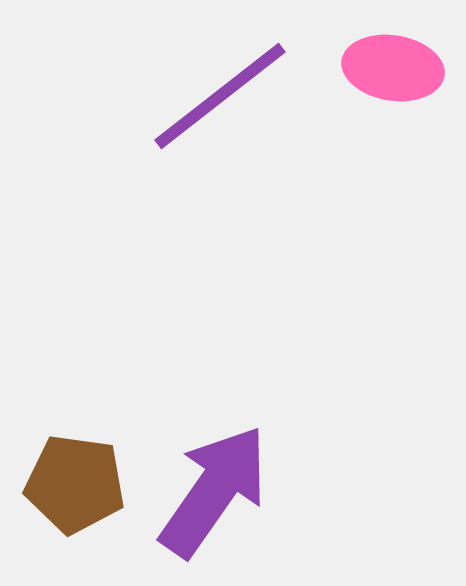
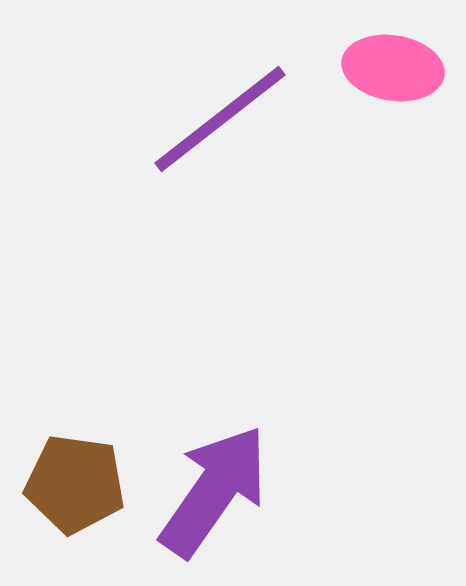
purple line: moved 23 px down
